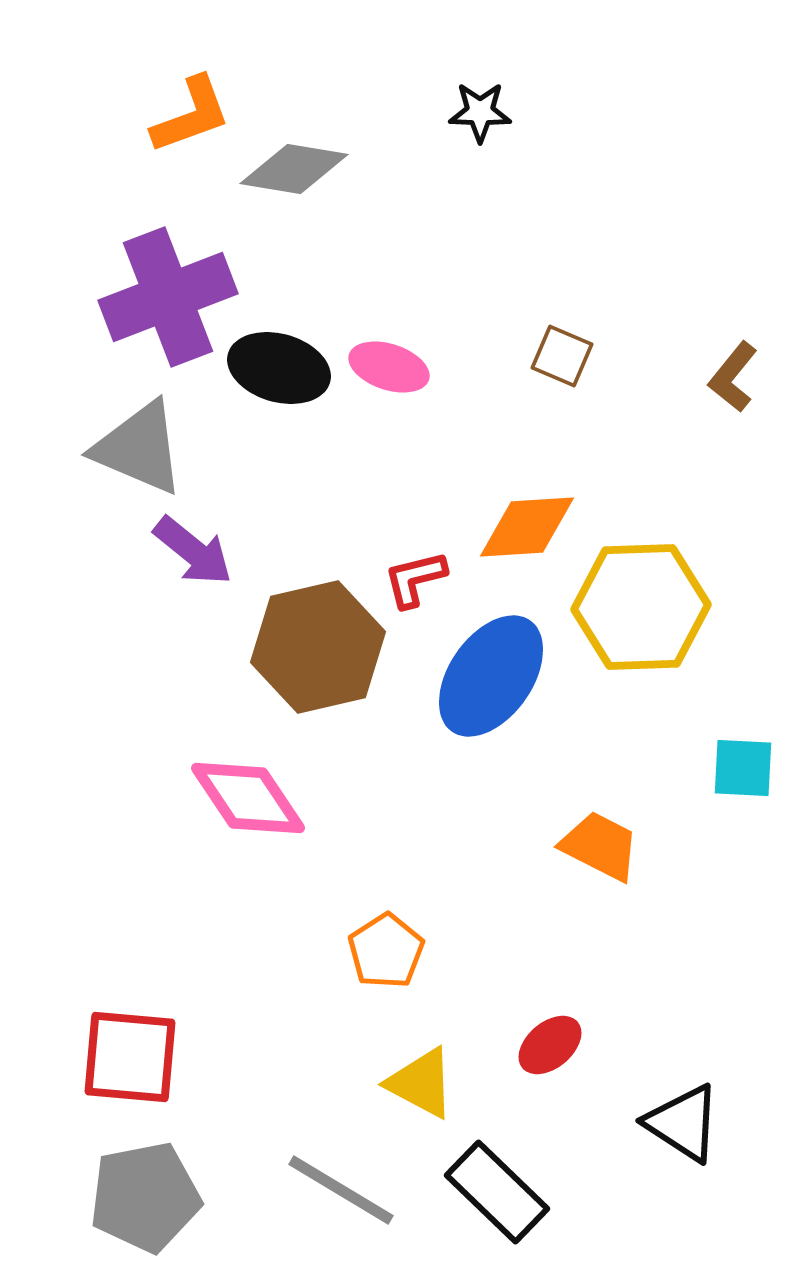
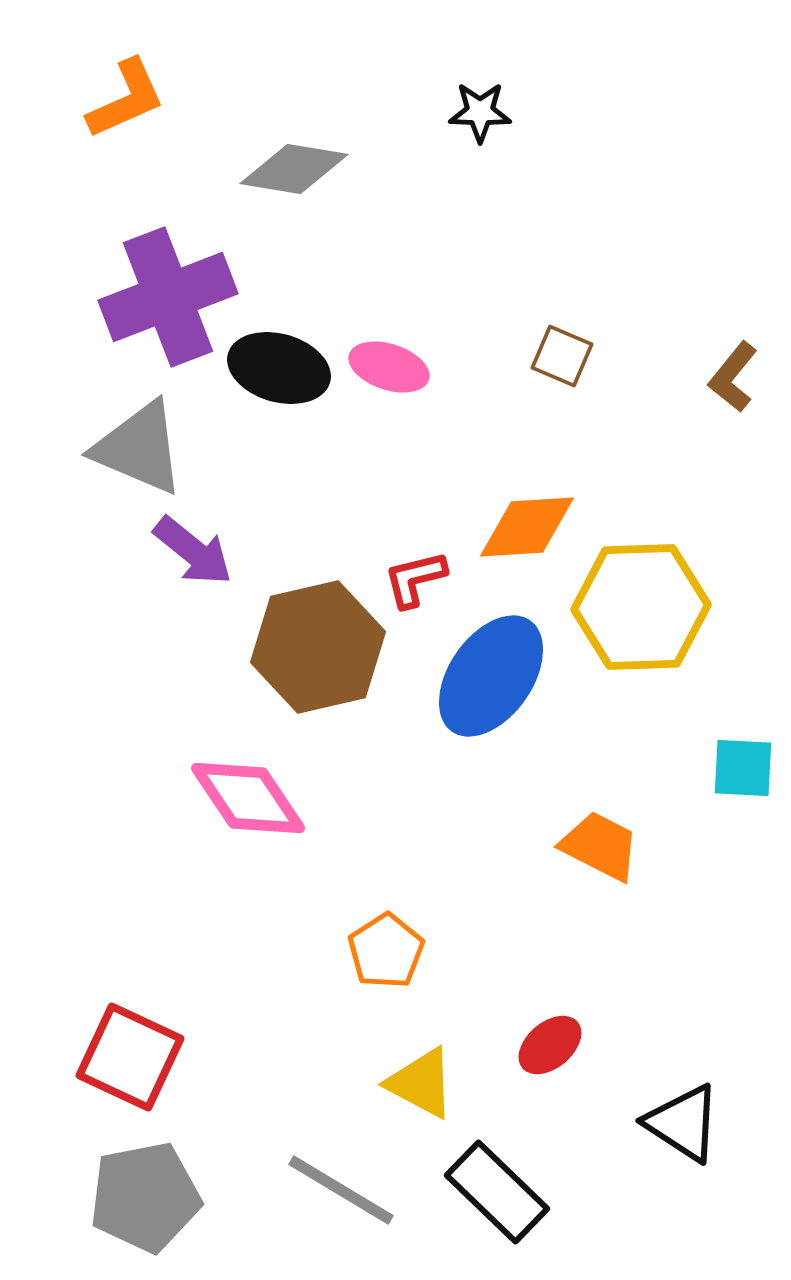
orange L-shape: moved 65 px left, 16 px up; rotated 4 degrees counterclockwise
red square: rotated 20 degrees clockwise
